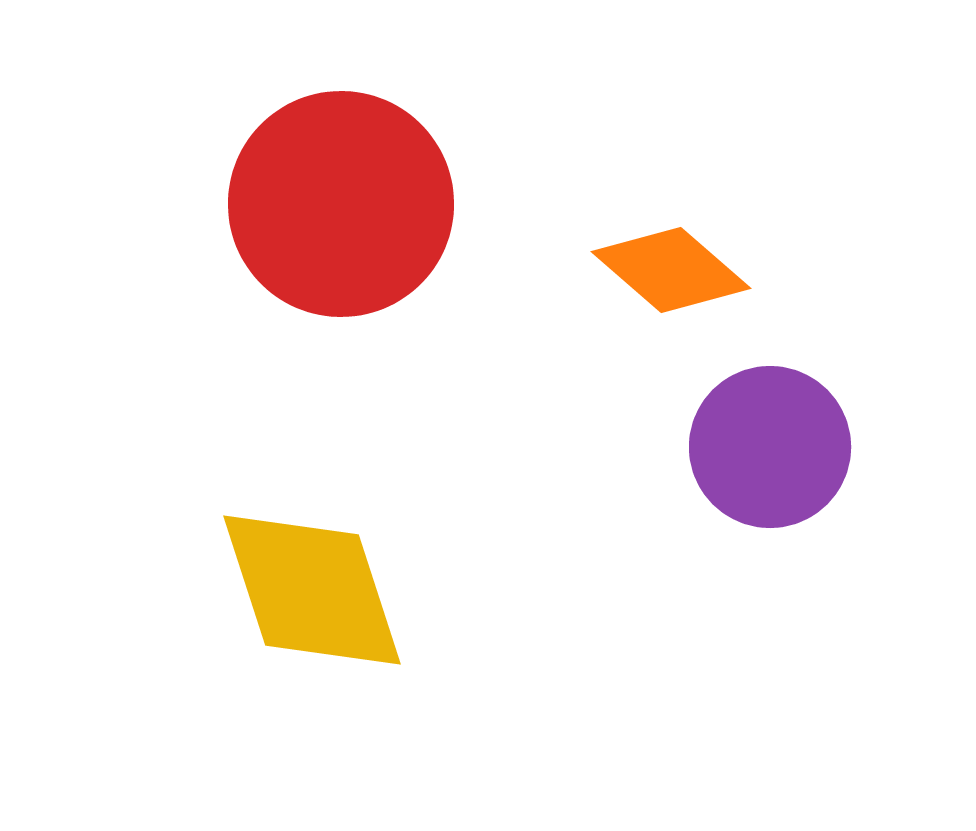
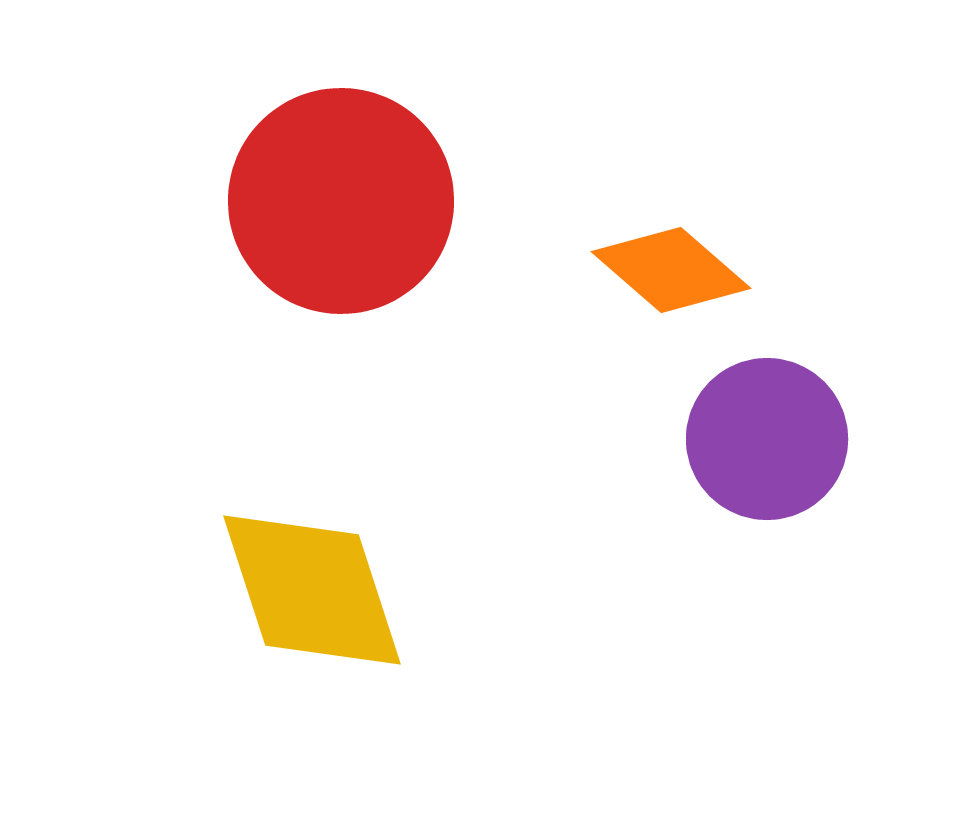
red circle: moved 3 px up
purple circle: moved 3 px left, 8 px up
